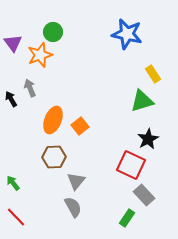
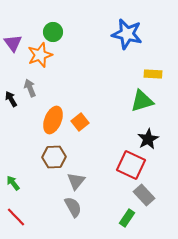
yellow rectangle: rotated 54 degrees counterclockwise
orange square: moved 4 px up
